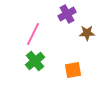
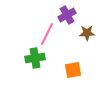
purple cross: moved 1 px down
pink line: moved 14 px right
green cross: moved 3 px up; rotated 30 degrees clockwise
